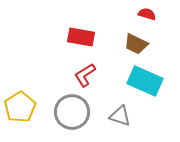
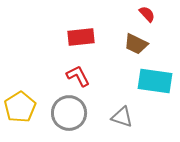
red semicircle: rotated 30 degrees clockwise
red rectangle: rotated 16 degrees counterclockwise
red L-shape: moved 7 px left, 1 px down; rotated 95 degrees clockwise
cyan rectangle: moved 10 px right; rotated 16 degrees counterclockwise
gray circle: moved 3 px left, 1 px down
gray triangle: moved 2 px right, 1 px down
